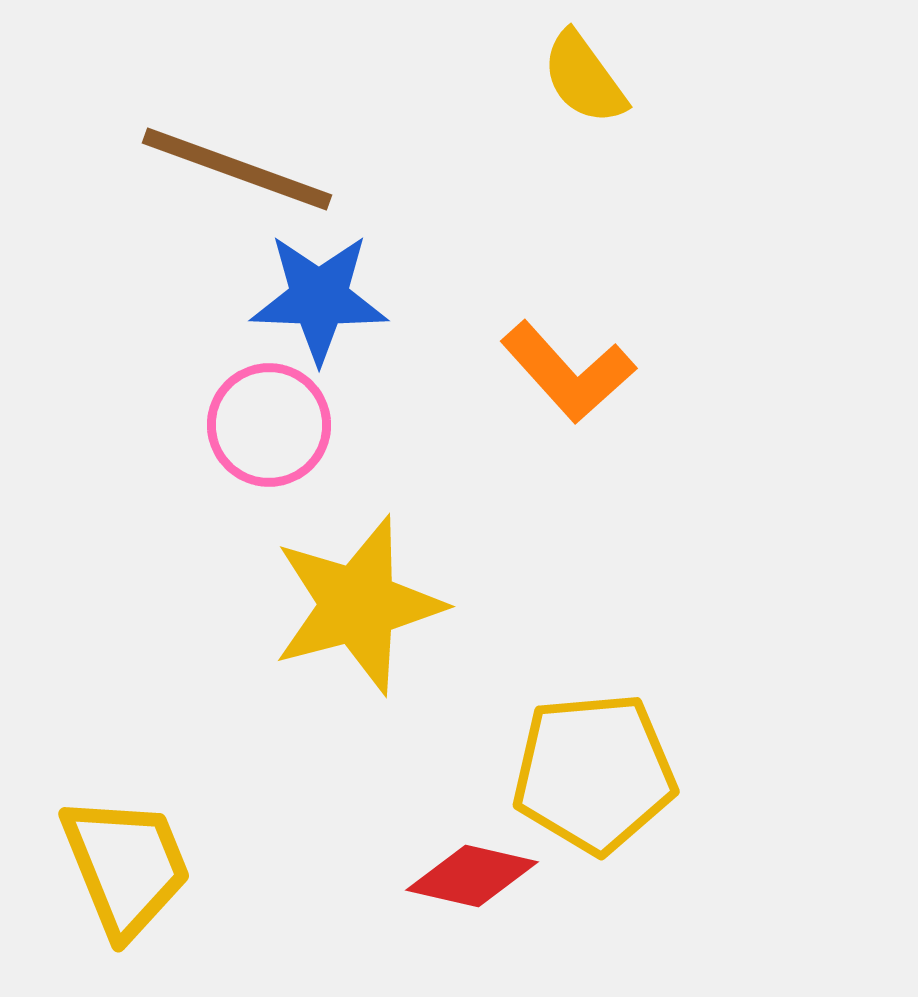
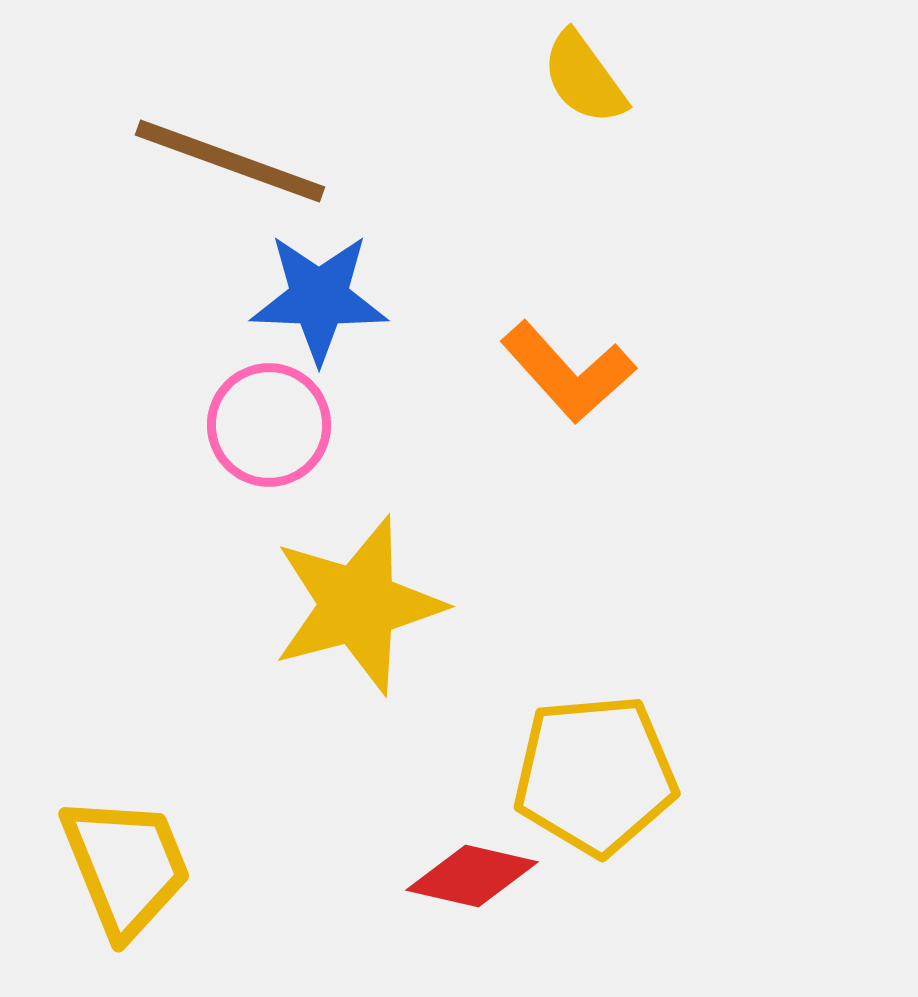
brown line: moved 7 px left, 8 px up
yellow pentagon: moved 1 px right, 2 px down
